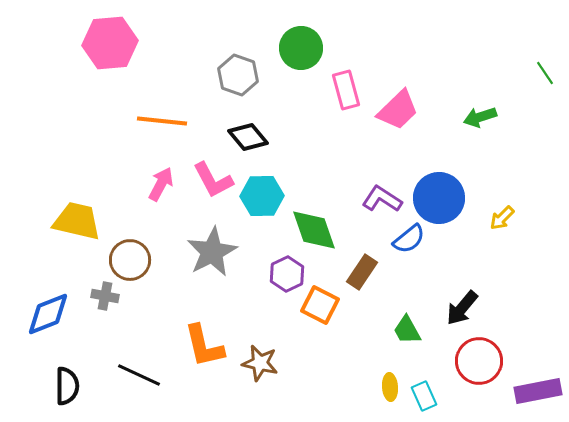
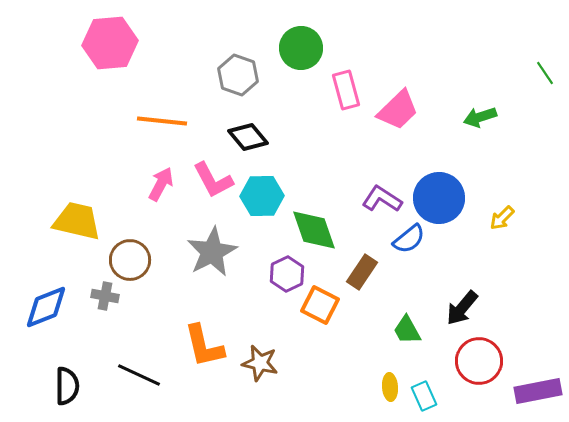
blue diamond: moved 2 px left, 7 px up
